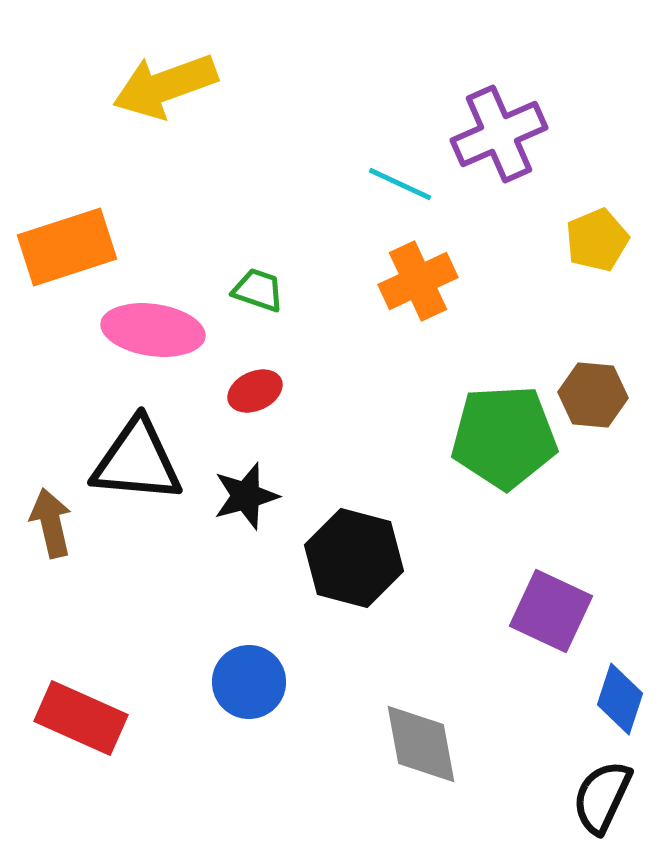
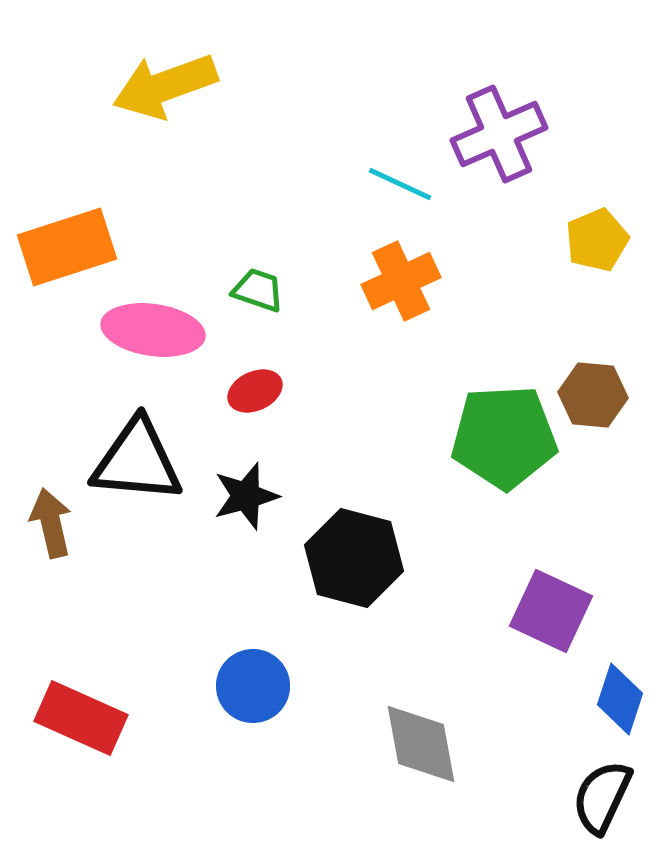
orange cross: moved 17 px left
blue circle: moved 4 px right, 4 px down
